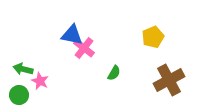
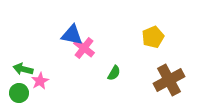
pink star: rotated 18 degrees clockwise
green circle: moved 2 px up
